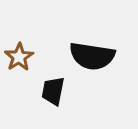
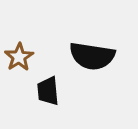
black trapezoid: moved 5 px left; rotated 16 degrees counterclockwise
